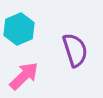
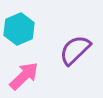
purple semicircle: rotated 116 degrees counterclockwise
